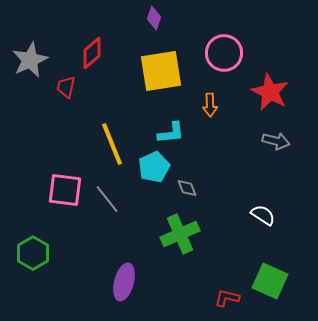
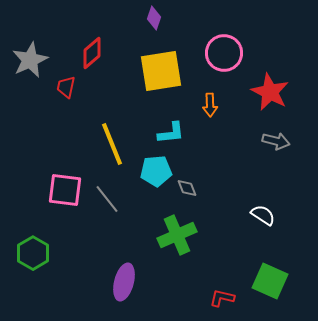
cyan pentagon: moved 2 px right, 4 px down; rotated 20 degrees clockwise
green cross: moved 3 px left, 1 px down
red L-shape: moved 5 px left
